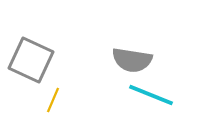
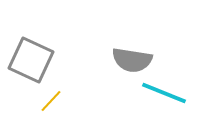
cyan line: moved 13 px right, 2 px up
yellow line: moved 2 px left, 1 px down; rotated 20 degrees clockwise
